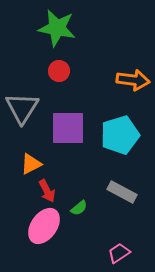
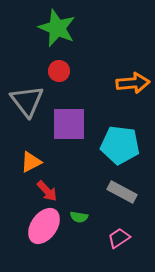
green star: rotated 12 degrees clockwise
orange arrow: moved 3 px down; rotated 12 degrees counterclockwise
gray triangle: moved 5 px right, 7 px up; rotated 9 degrees counterclockwise
purple square: moved 1 px right, 4 px up
cyan pentagon: moved 10 px down; rotated 24 degrees clockwise
orange triangle: moved 2 px up
red arrow: rotated 15 degrees counterclockwise
green semicircle: moved 9 px down; rotated 48 degrees clockwise
pink trapezoid: moved 15 px up
